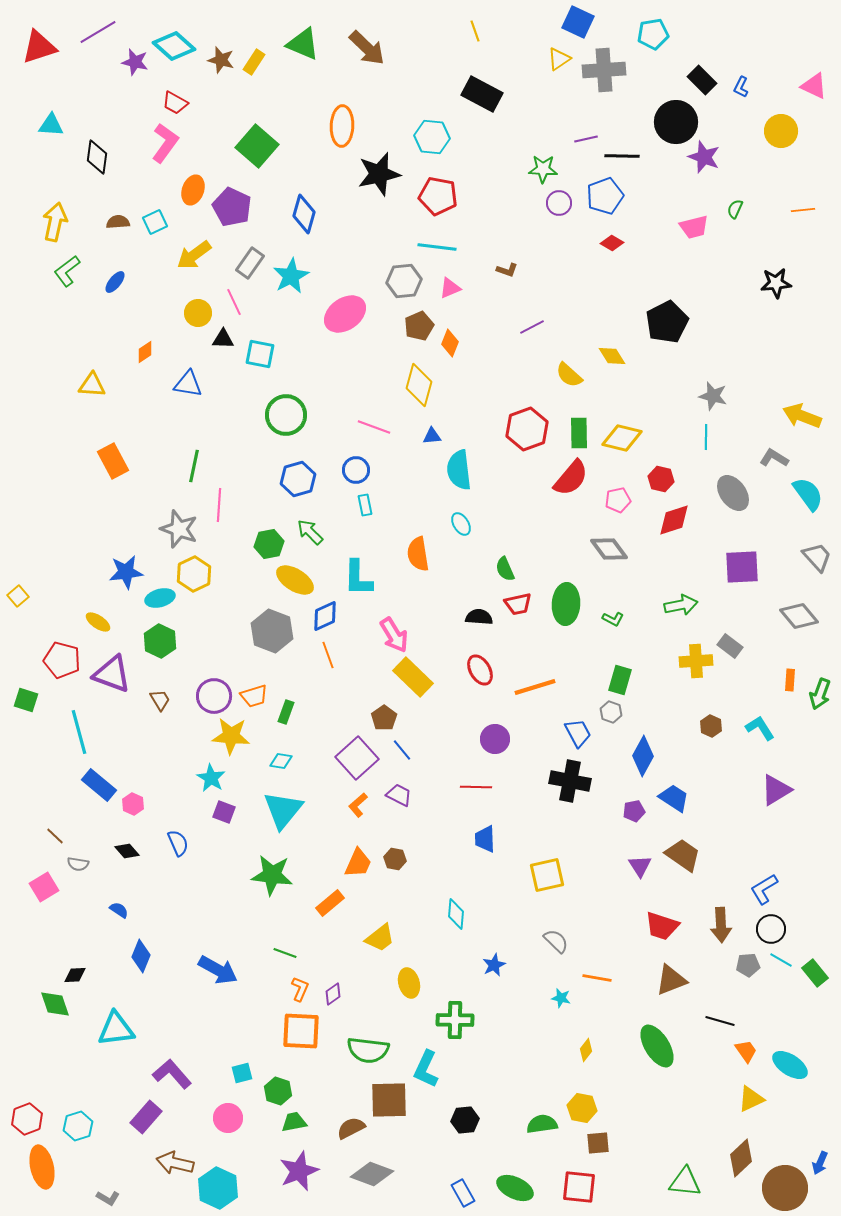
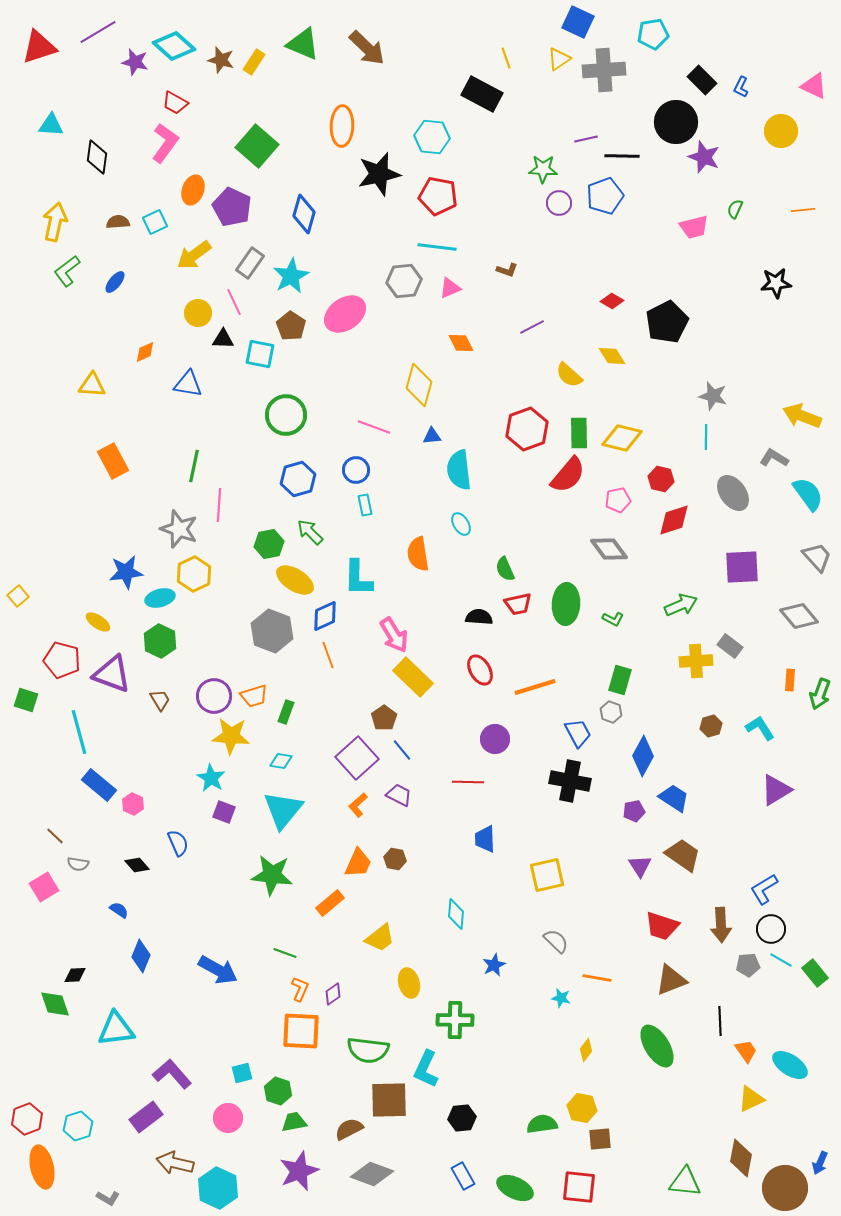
yellow line at (475, 31): moved 31 px right, 27 px down
red diamond at (612, 243): moved 58 px down
brown pentagon at (419, 326): moved 128 px left; rotated 16 degrees counterclockwise
orange diamond at (450, 343): moved 11 px right; rotated 48 degrees counterclockwise
orange diamond at (145, 352): rotated 10 degrees clockwise
red semicircle at (571, 478): moved 3 px left, 3 px up
green arrow at (681, 605): rotated 12 degrees counterclockwise
brown hexagon at (711, 726): rotated 20 degrees clockwise
red line at (476, 787): moved 8 px left, 5 px up
black diamond at (127, 851): moved 10 px right, 14 px down
black line at (720, 1021): rotated 72 degrees clockwise
purple rectangle at (146, 1117): rotated 12 degrees clockwise
black hexagon at (465, 1120): moved 3 px left, 2 px up
brown semicircle at (351, 1128): moved 2 px left, 1 px down
brown square at (598, 1143): moved 2 px right, 4 px up
brown diamond at (741, 1158): rotated 36 degrees counterclockwise
blue rectangle at (463, 1193): moved 17 px up
